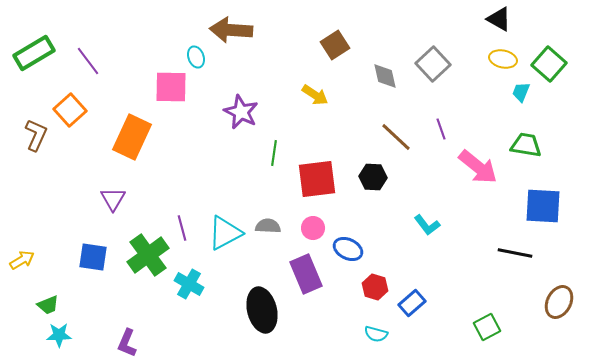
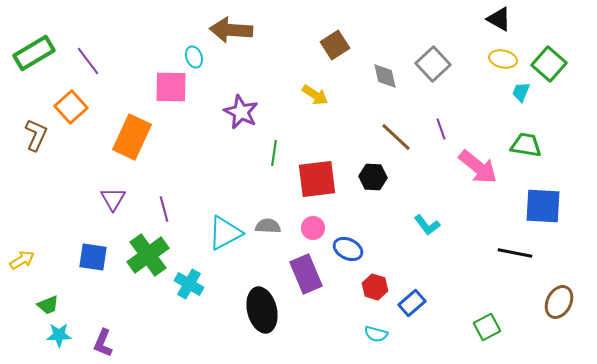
cyan ellipse at (196, 57): moved 2 px left
orange square at (70, 110): moved 1 px right, 3 px up
purple line at (182, 228): moved 18 px left, 19 px up
purple L-shape at (127, 343): moved 24 px left
